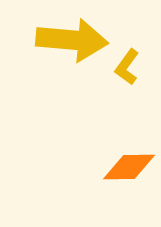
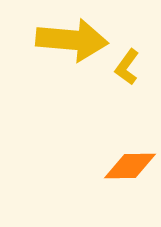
orange diamond: moved 1 px right, 1 px up
